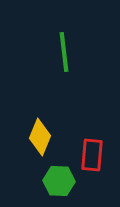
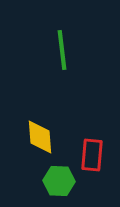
green line: moved 2 px left, 2 px up
yellow diamond: rotated 27 degrees counterclockwise
